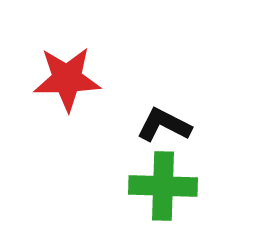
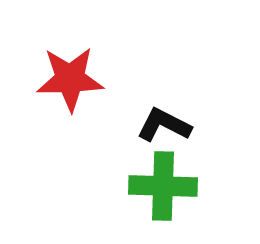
red star: moved 3 px right
